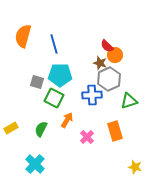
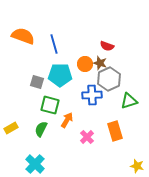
orange semicircle: rotated 95 degrees clockwise
red semicircle: rotated 24 degrees counterclockwise
orange circle: moved 30 px left, 9 px down
green square: moved 4 px left, 7 px down; rotated 12 degrees counterclockwise
yellow star: moved 2 px right, 1 px up
